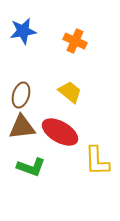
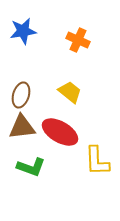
orange cross: moved 3 px right, 1 px up
